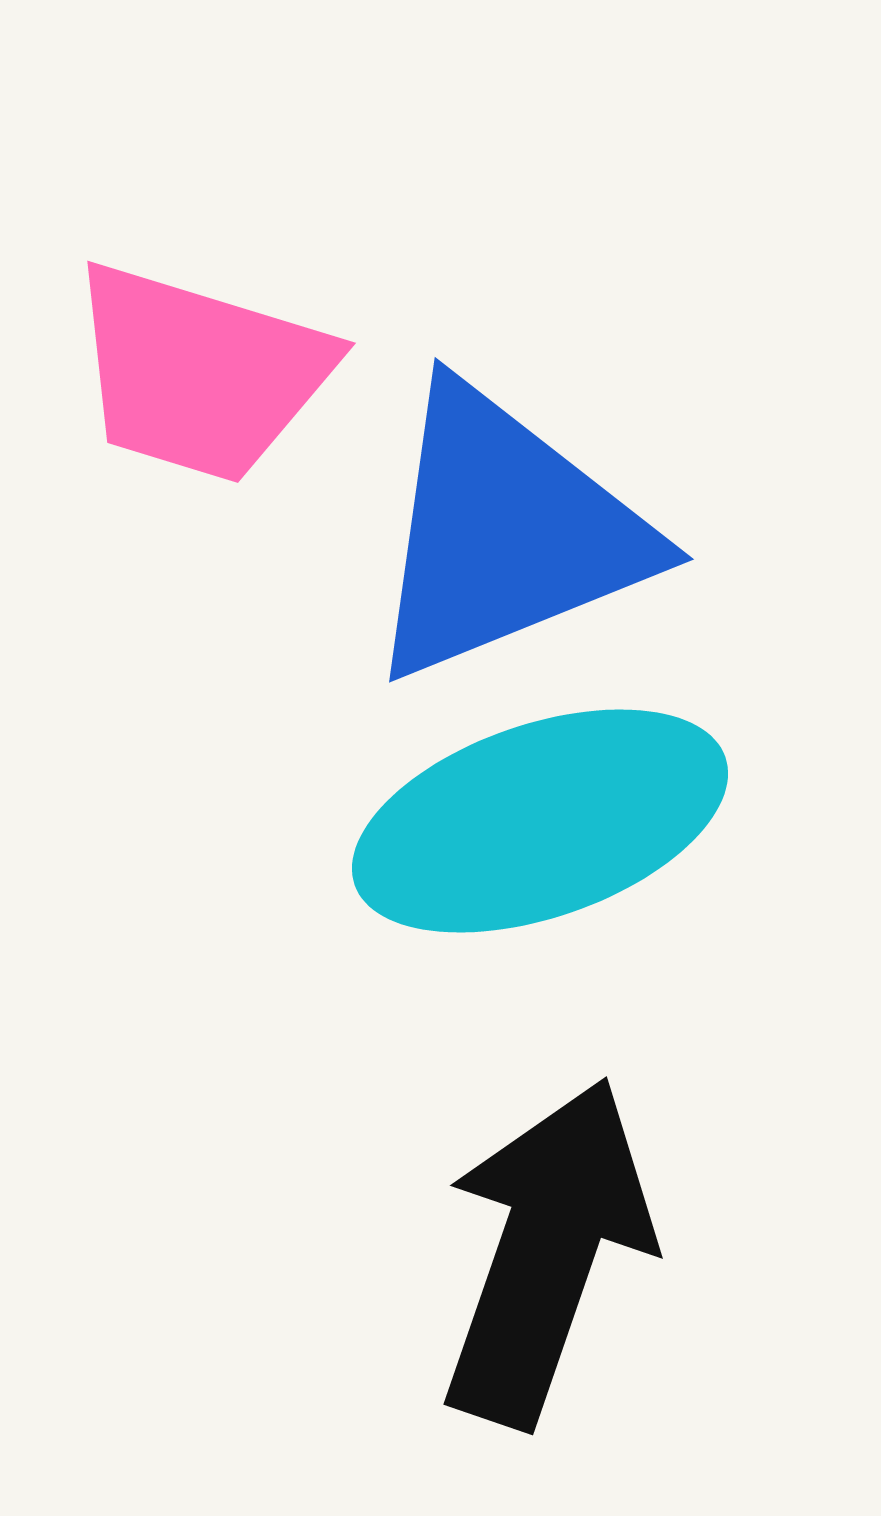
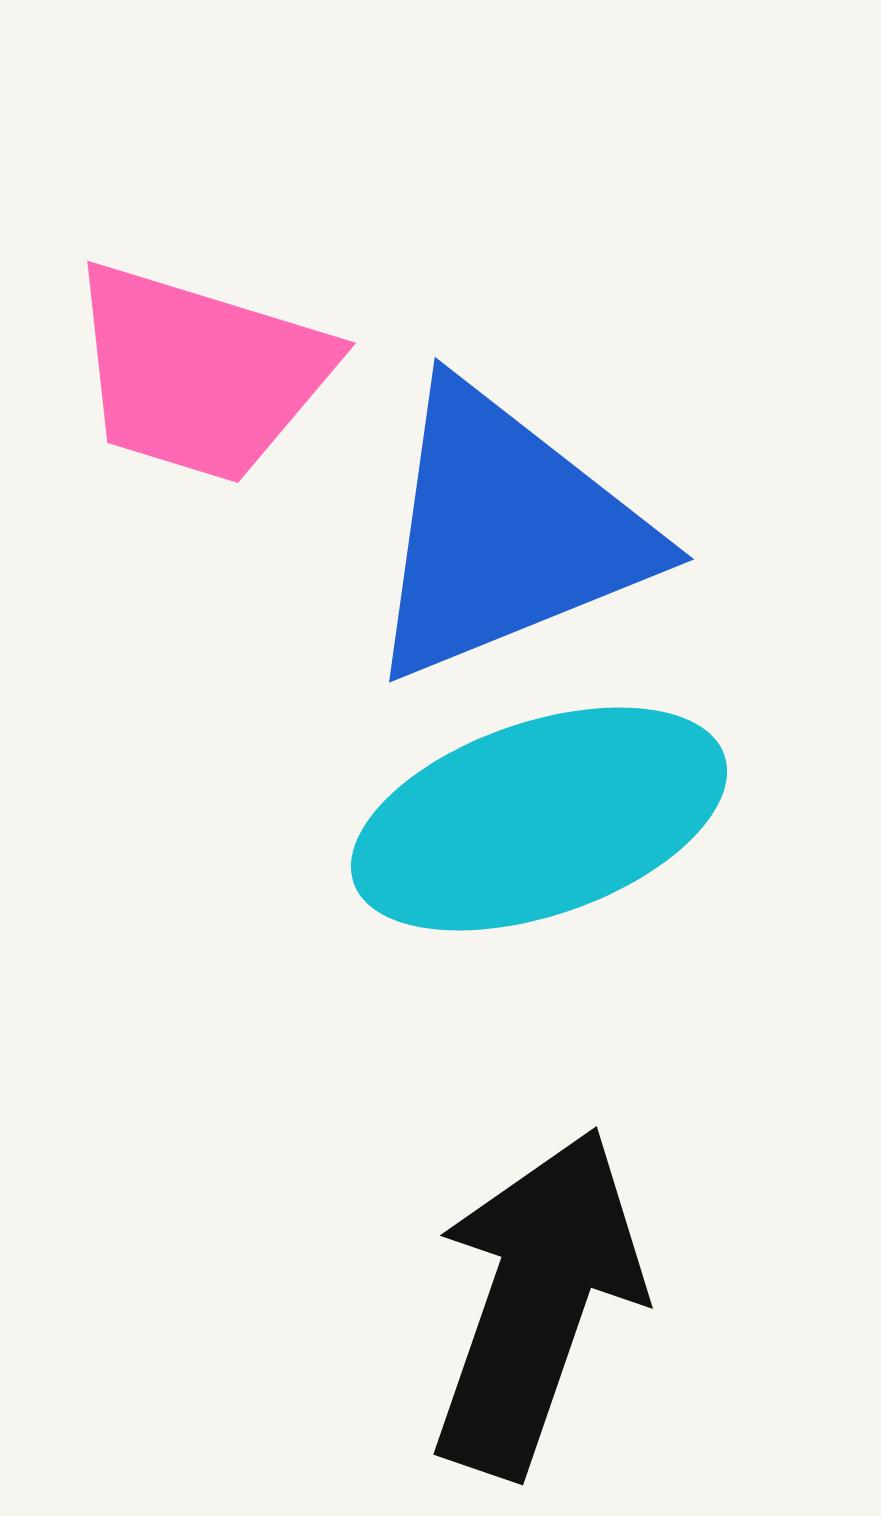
cyan ellipse: moved 1 px left, 2 px up
black arrow: moved 10 px left, 50 px down
